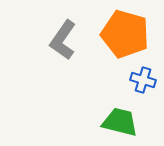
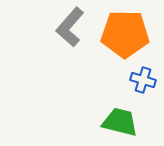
orange pentagon: rotated 15 degrees counterclockwise
gray L-shape: moved 7 px right, 13 px up; rotated 6 degrees clockwise
